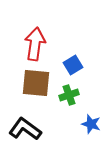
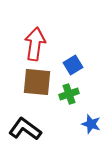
brown square: moved 1 px right, 1 px up
green cross: moved 1 px up
